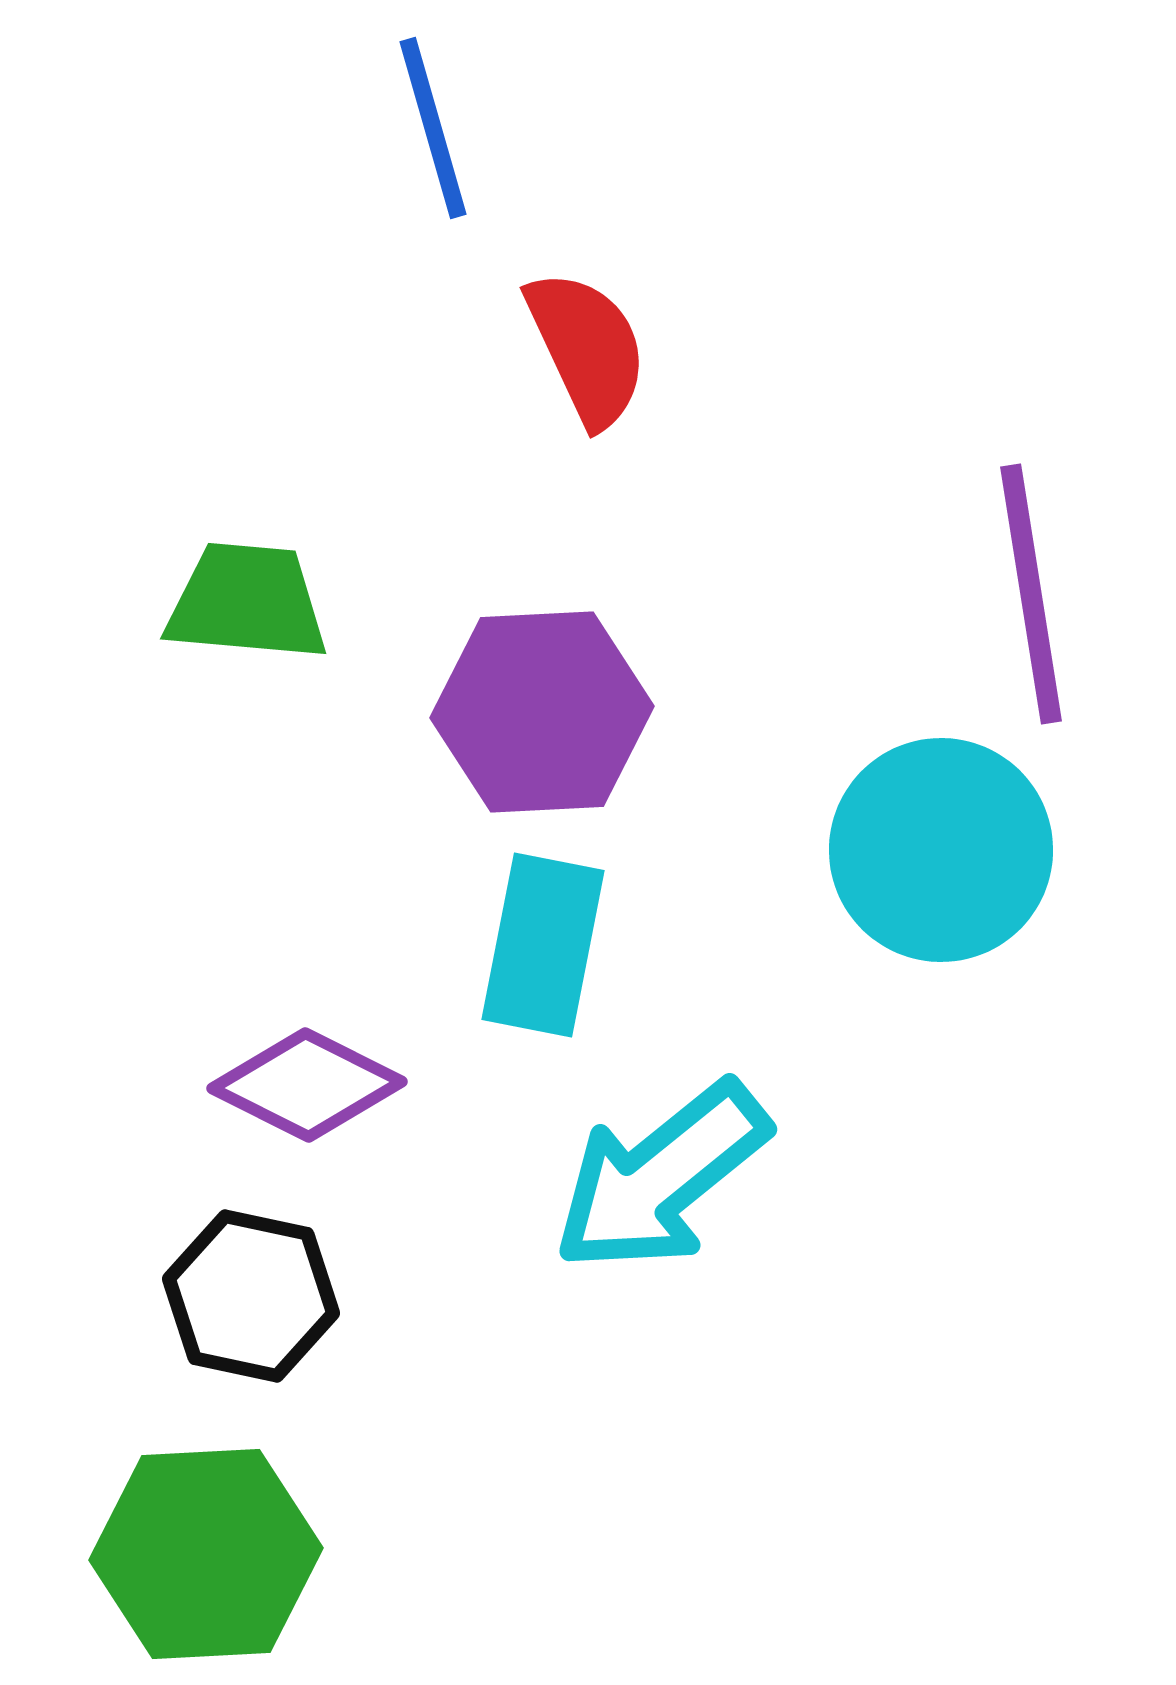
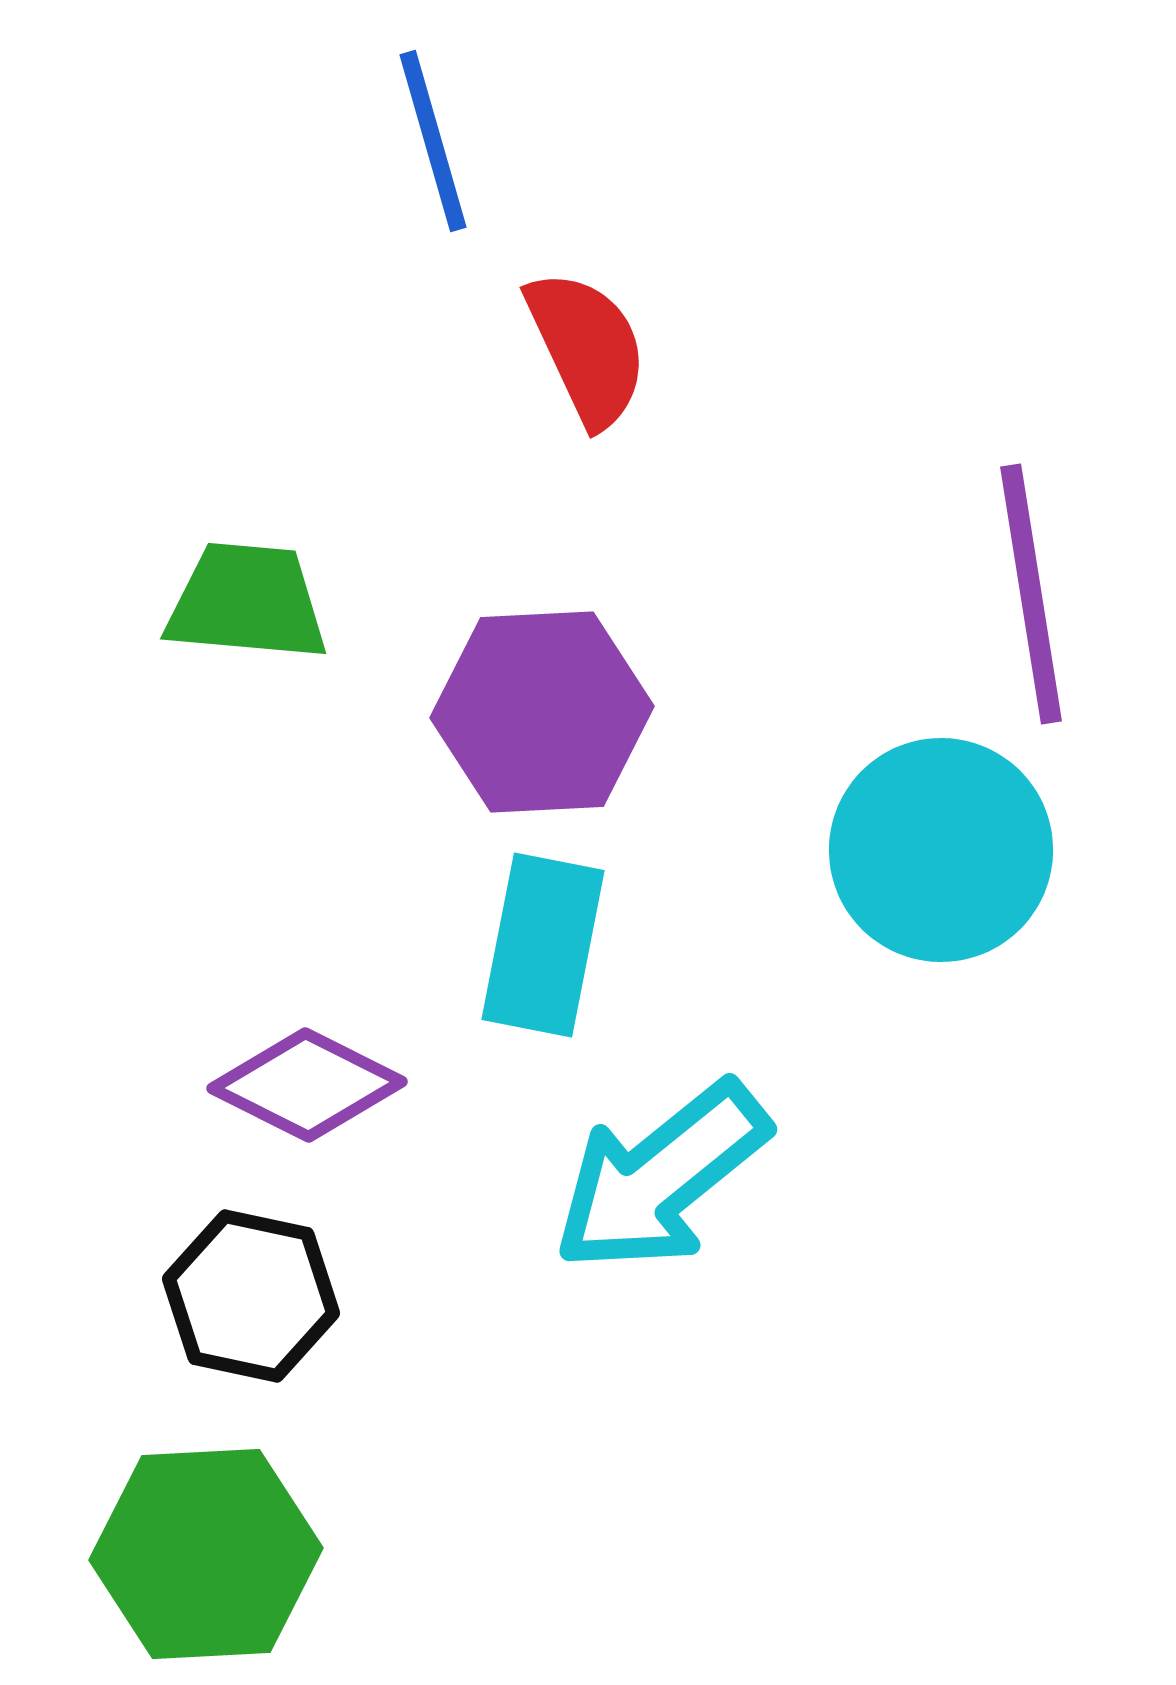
blue line: moved 13 px down
